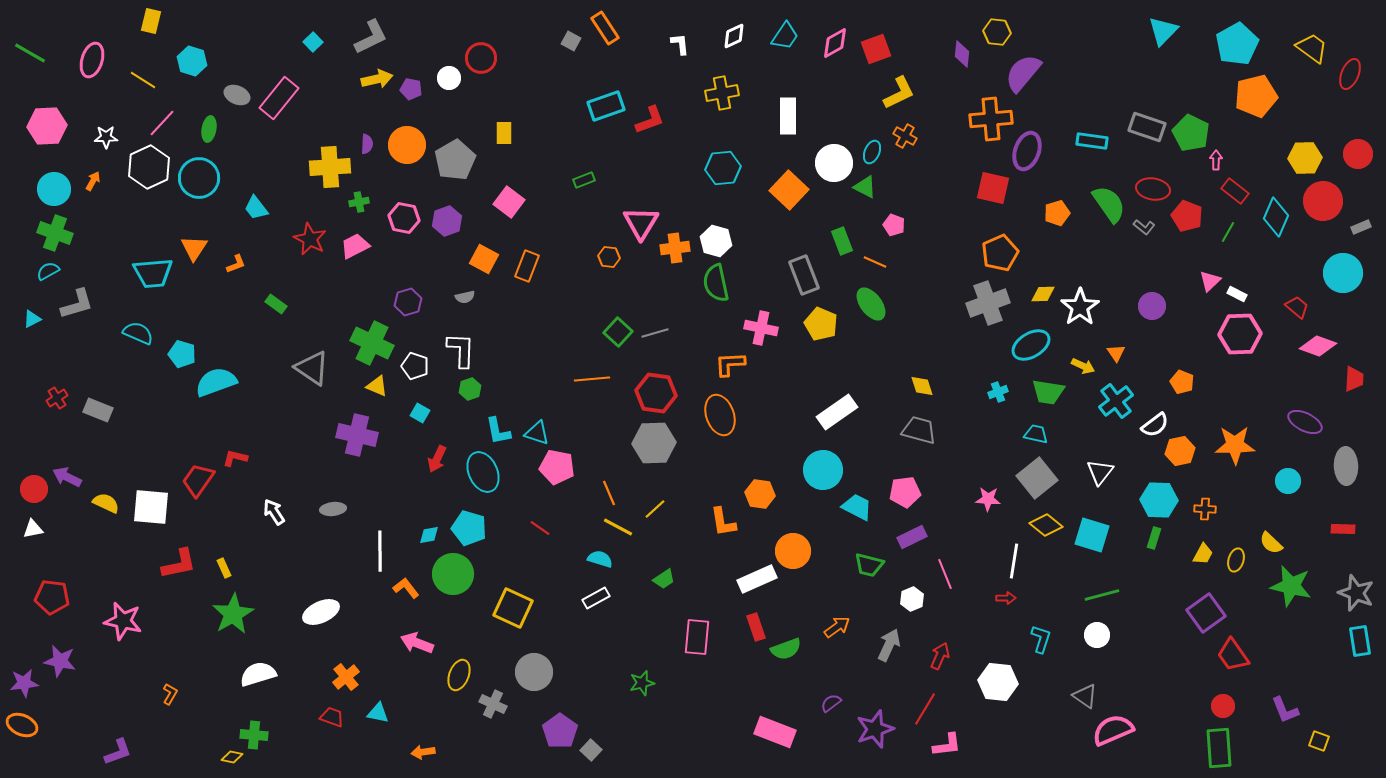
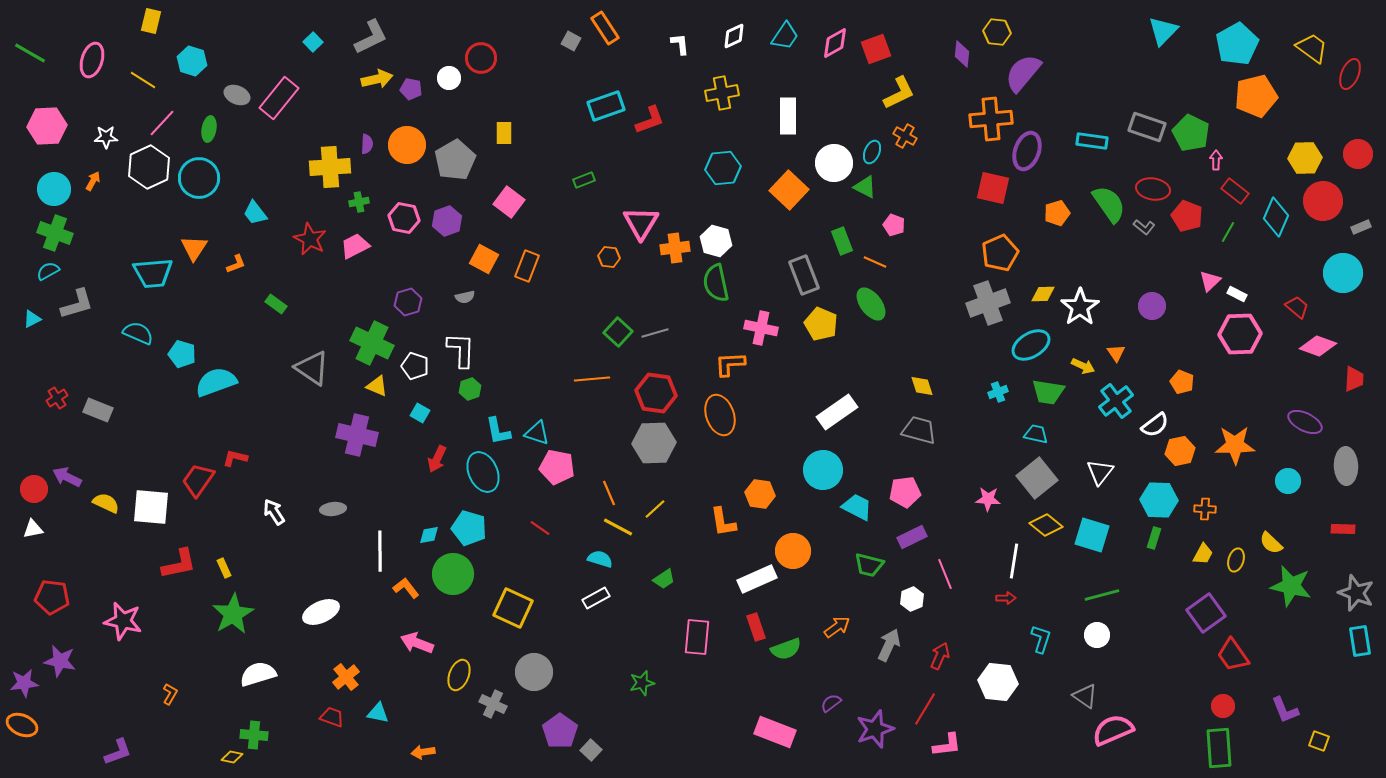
cyan trapezoid at (256, 208): moved 1 px left, 5 px down
